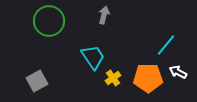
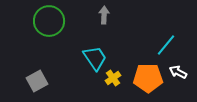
gray arrow: rotated 12 degrees counterclockwise
cyan trapezoid: moved 2 px right, 1 px down
